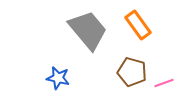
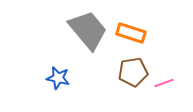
orange rectangle: moved 7 px left, 8 px down; rotated 36 degrees counterclockwise
brown pentagon: moved 1 px right; rotated 24 degrees counterclockwise
